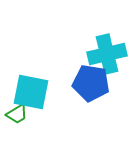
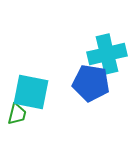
green trapezoid: rotated 45 degrees counterclockwise
